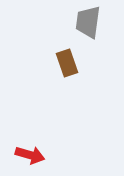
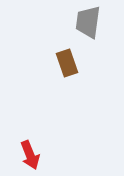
red arrow: rotated 52 degrees clockwise
